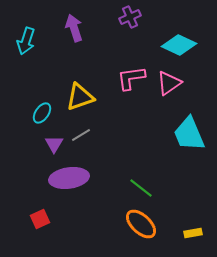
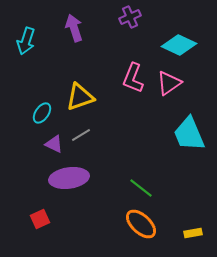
pink L-shape: moved 2 px right; rotated 60 degrees counterclockwise
purple triangle: rotated 36 degrees counterclockwise
